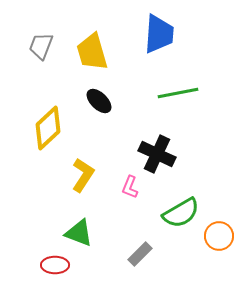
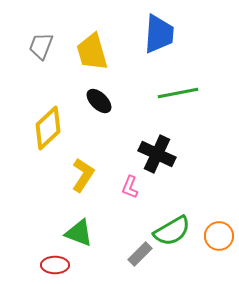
green semicircle: moved 9 px left, 18 px down
